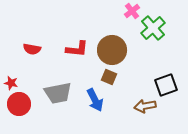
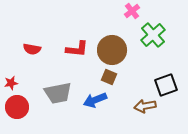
green cross: moved 7 px down
red star: rotated 24 degrees counterclockwise
blue arrow: rotated 95 degrees clockwise
red circle: moved 2 px left, 3 px down
